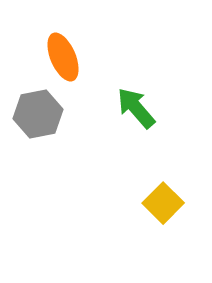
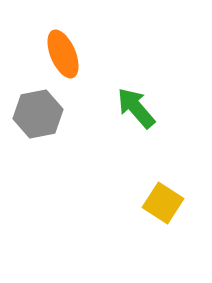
orange ellipse: moved 3 px up
yellow square: rotated 12 degrees counterclockwise
